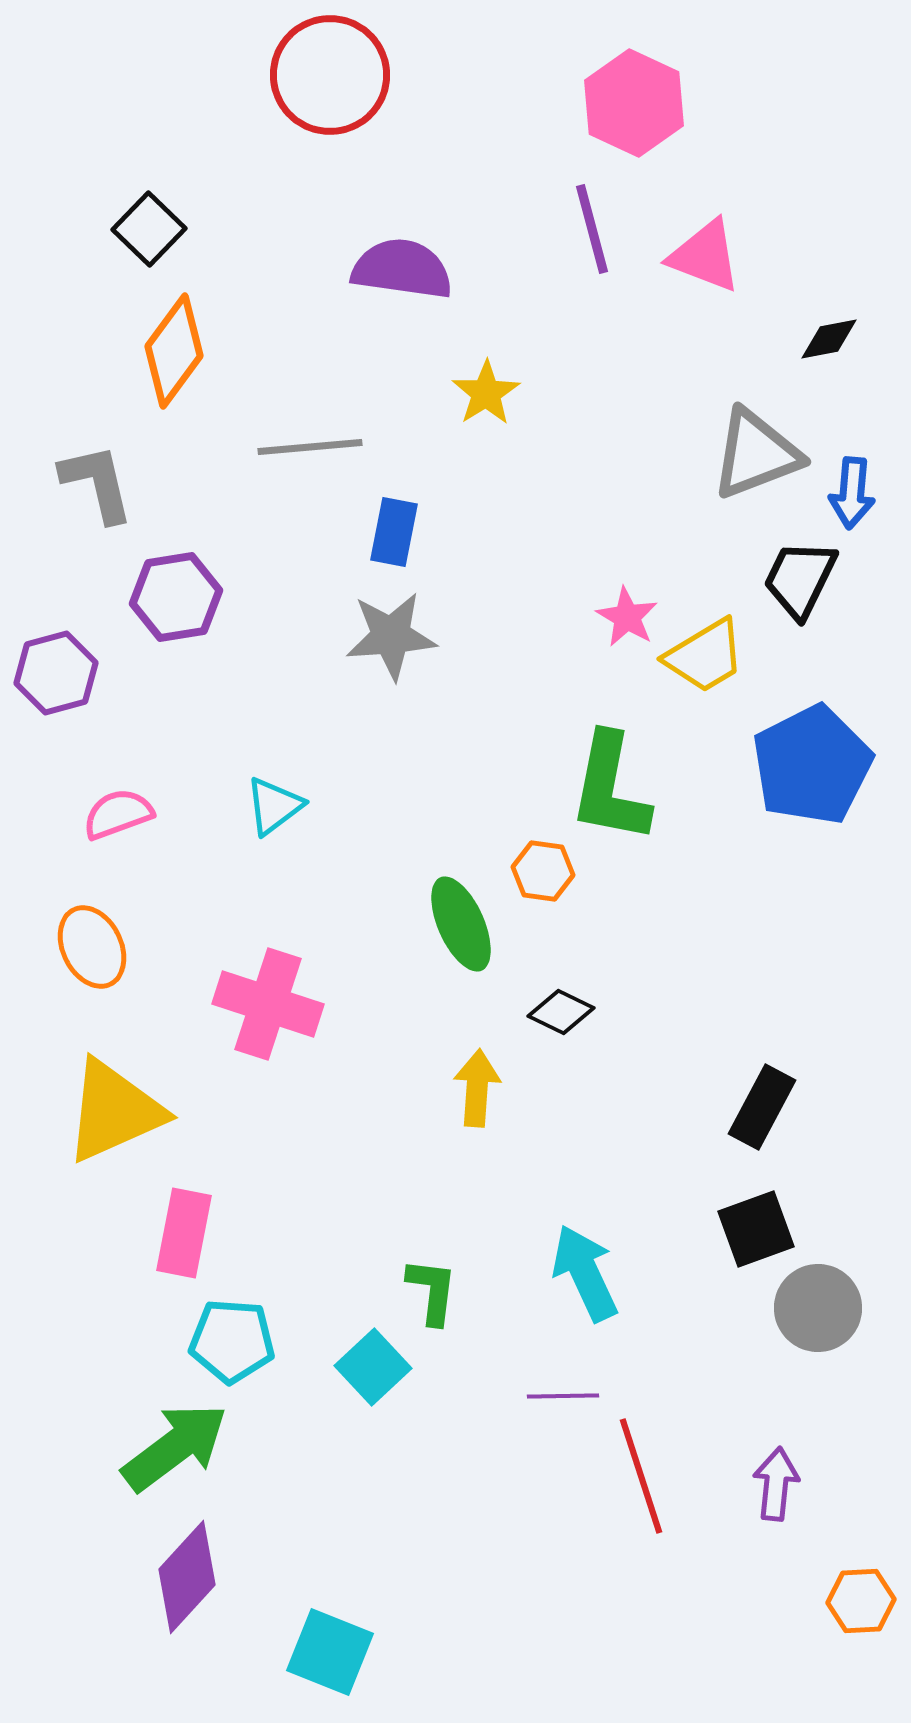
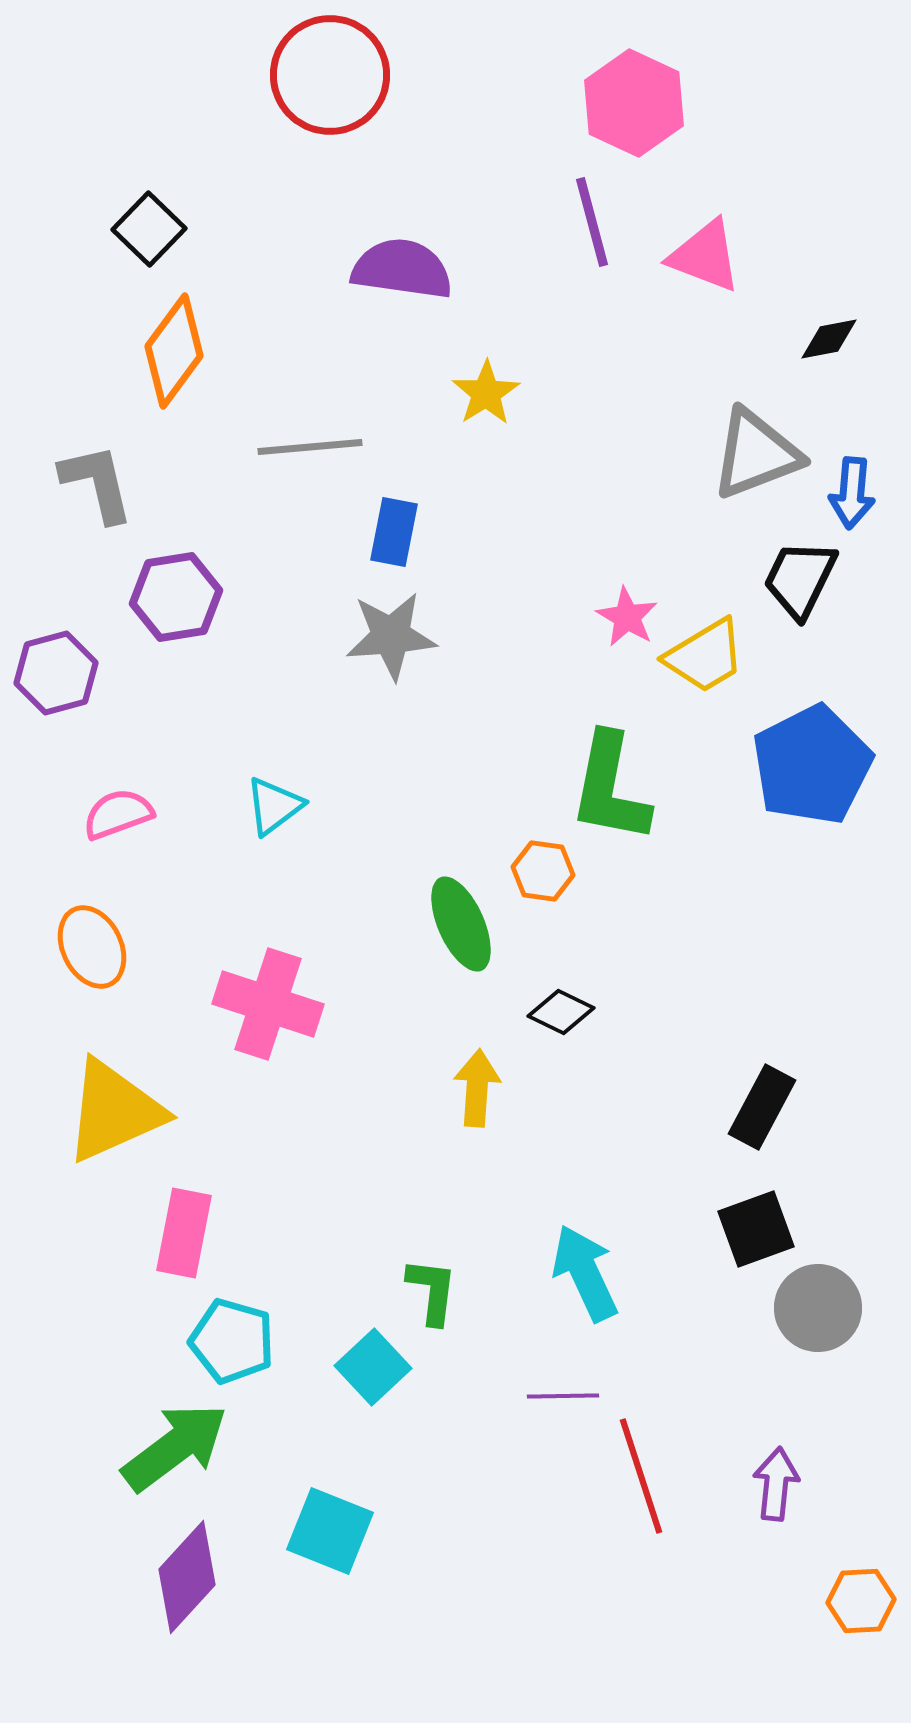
purple line at (592, 229): moved 7 px up
cyan pentagon at (232, 1341): rotated 12 degrees clockwise
cyan square at (330, 1652): moved 121 px up
